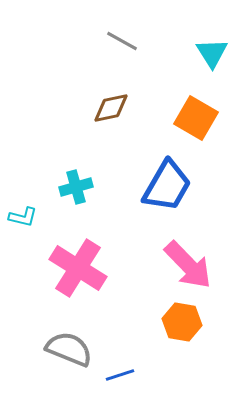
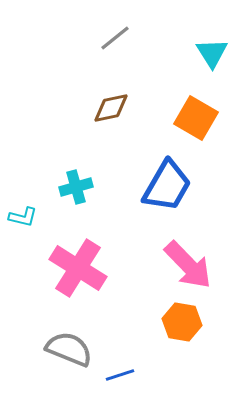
gray line: moved 7 px left, 3 px up; rotated 68 degrees counterclockwise
